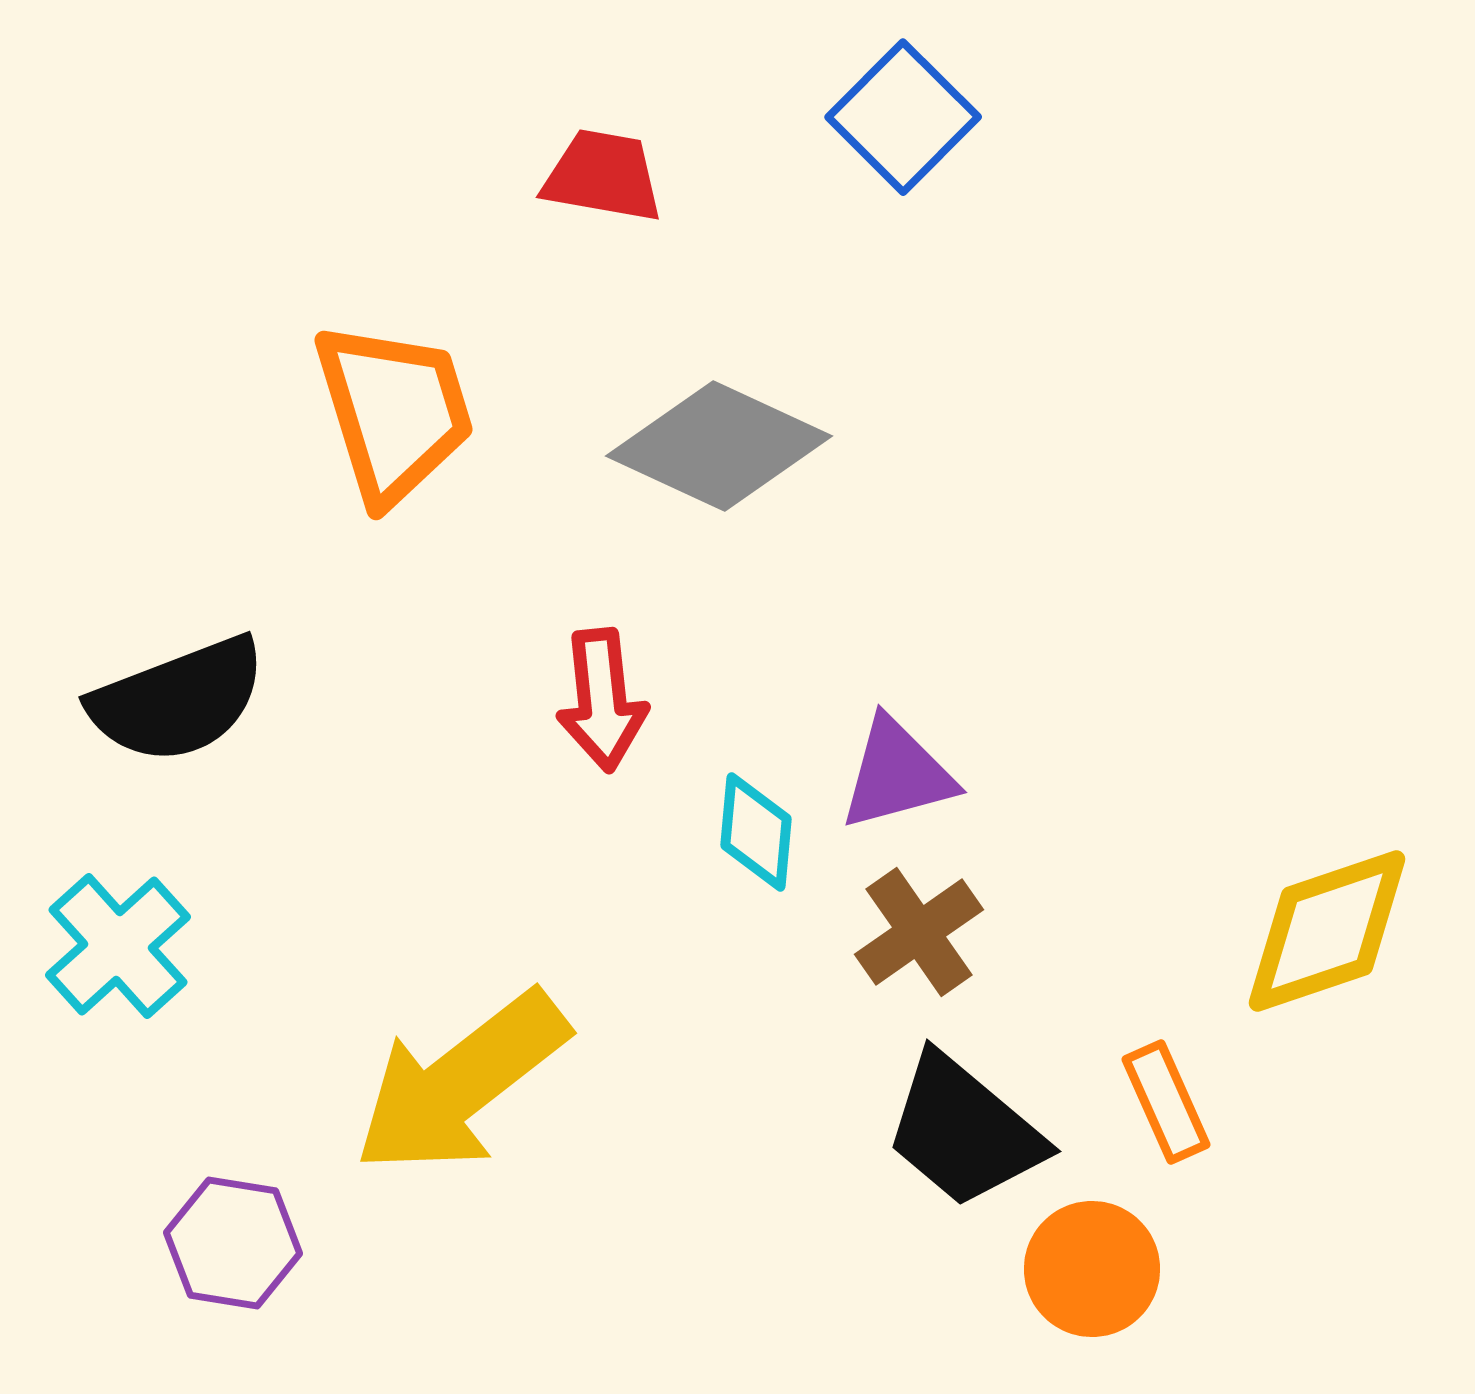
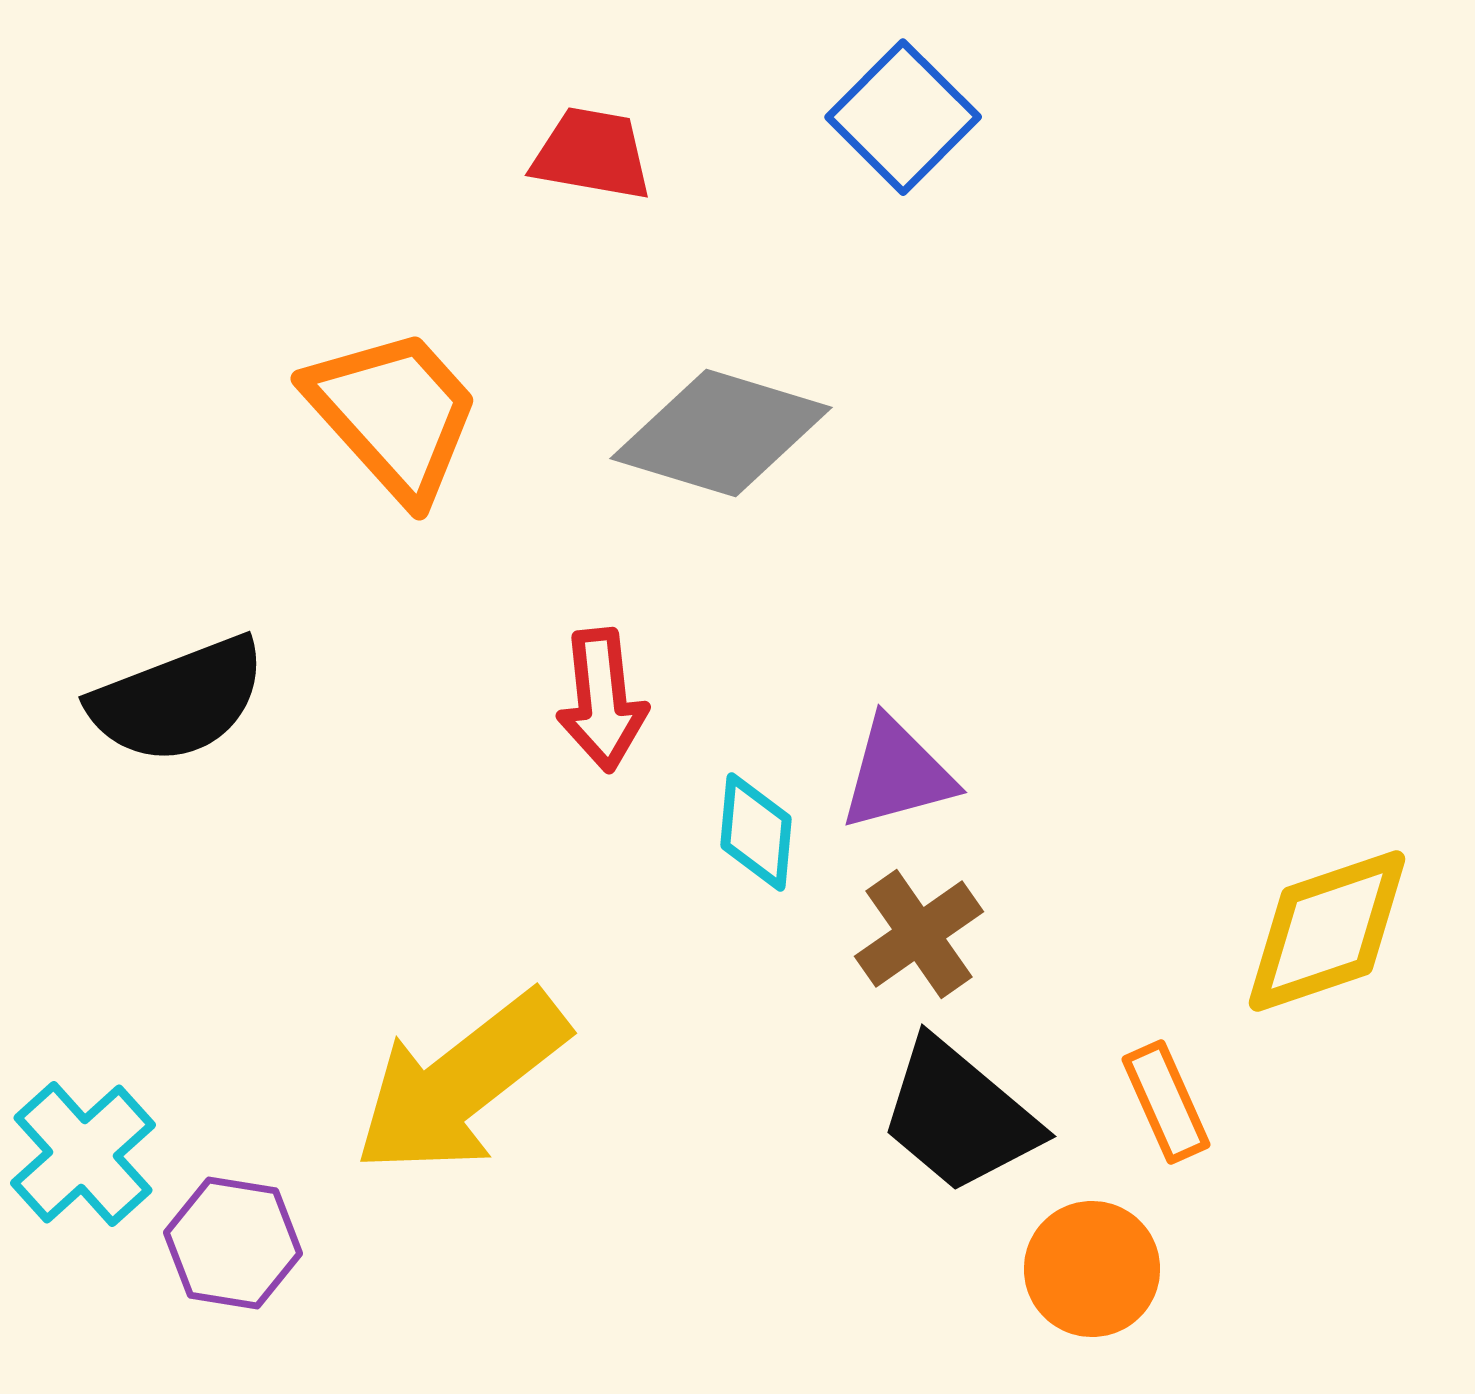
red trapezoid: moved 11 px left, 22 px up
orange trapezoid: moved 2 px down; rotated 25 degrees counterclockwise
gray diamond: moved 2 px right, 13 px up; rotated 8 degrees counterclockwise
brown cross: moved 2 px down
cyan cross: moved 35 px left, 208 px down
black trapezoid: moved 5 px left, 15 px up
